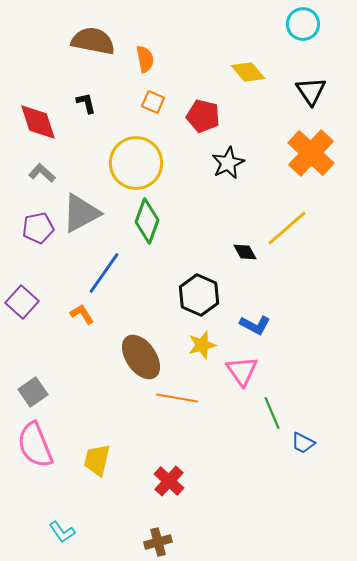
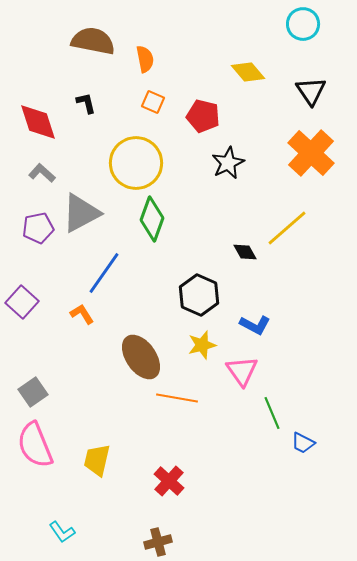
green diamond: moved 5 px right, 2 px up
